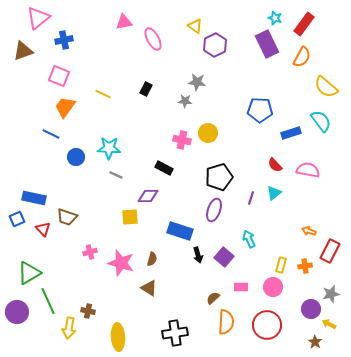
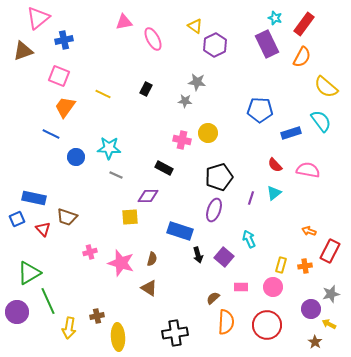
brown cross at (88, 311): moved 9 px right, 5 px down; rotated 24 degrees counterclockwise
